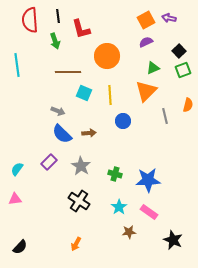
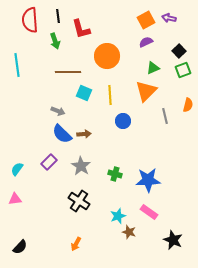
brown arrow: moved 5 px left, 1 px down
cyan star: moved 1 px left, 9 px down; rotated 14 degrees clockwise
brown star: rotated 24 degrees clockwise
